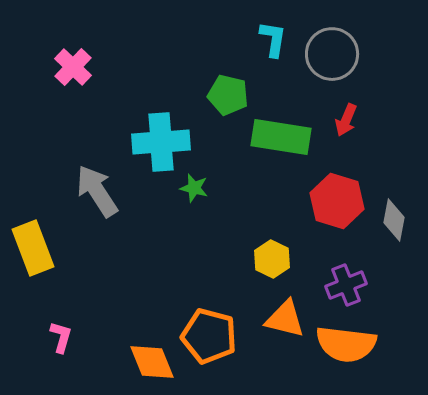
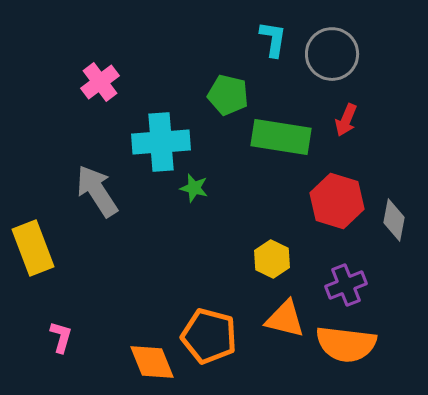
pink cross: moved 27 px right, 15 px down; rotated 9 degrees clockwise
